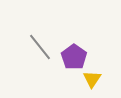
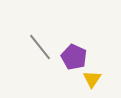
purple pentagon: rotated 10 degrees counterclockwise
